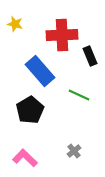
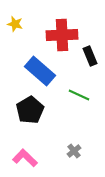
blue rectangle: rotated 8 degrees counterclockwise
